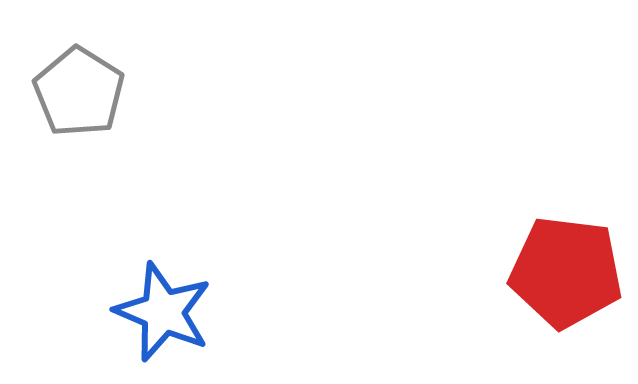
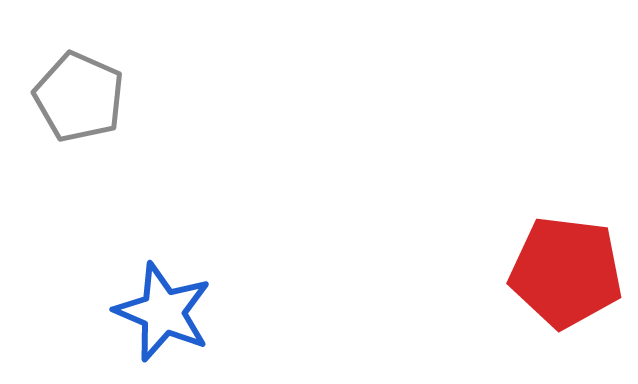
gray pentagon: moved 5 px down; rotated 8 degrees counterclockwise
